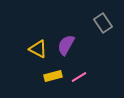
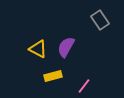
gray rectangle: moved 3 px left, 3 px up
purple semicircle: moved 2 px down
pink line: moved 5 px right, 9 px down; rotated 21 degrees counterclockwise
